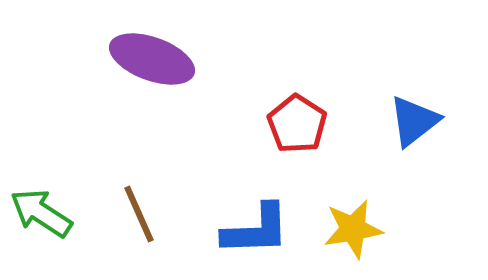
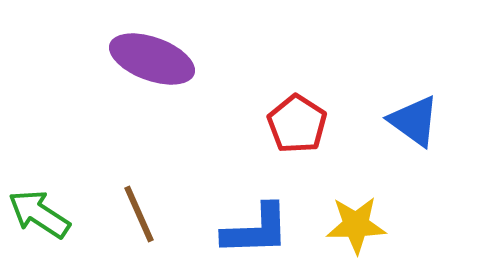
blue triangle: rotated 46 degrees counterclockwise
green arrow: moved 2 px left, 1 px down
yellow star: moved 3 px right, 4 px up; rotated 8 degrees clockwise
